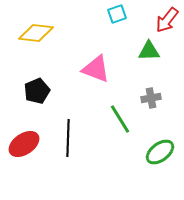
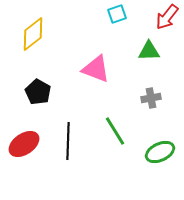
red arrow: moved 3 px up
yellow diamond: moved 3 px left, 1 px down; rotated 44 degrees counterclockwise
black pentagon: moved 1 px right, 1 px down; rotated 20 degrees counterclockwise
green line: moved 5 px left, 12 px down
black line: moved 3 px down
green ellipse: rotated 12 degrees clockwise
